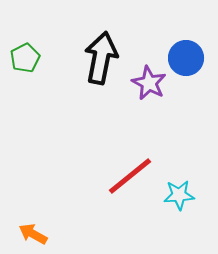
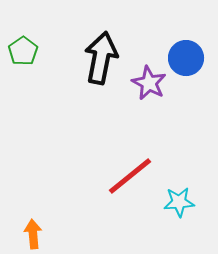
green pentagon: moved 2 px left, 7 px up; rotated 8 degrees counterclockwise
cyan star: moved 7 px down
orange arrow: rotated 56 degrees clockwise
